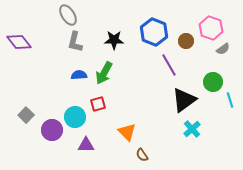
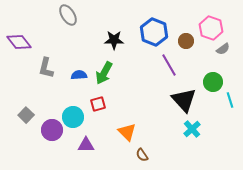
gray L-shape: moved 29 px left, 26 px down
black triangle: rotated 36 degrees counterclockwise
cyan circle: moved 2 px left
